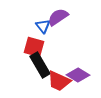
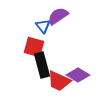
purple semicircle: moved 1 px up
black rectangle: moved 2 px right; rotated 15 degrees clockwise
